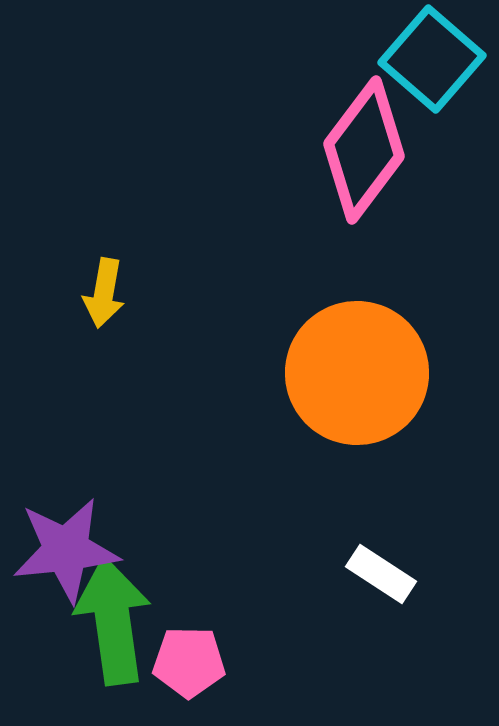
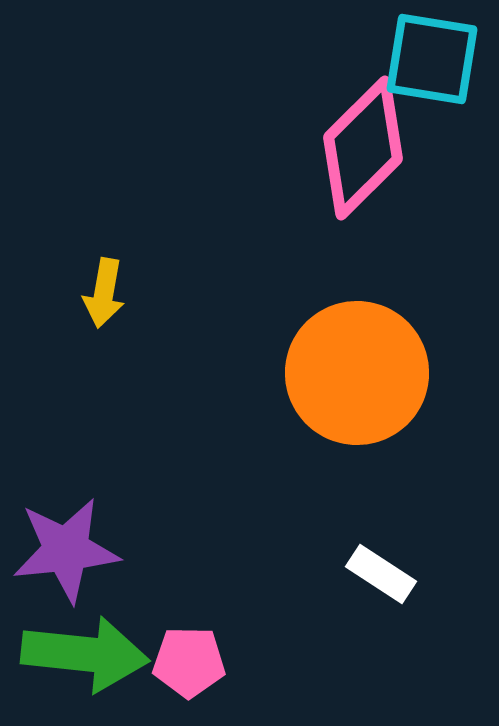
cyan square: rotated 32 degrees counterclockwise
pink diamond: moved 1 px left, 2 px up; rotated 8 degrees clockwise
green arrow: moved 28 px left, 33 px down; rotated 104 degrees clockwise
